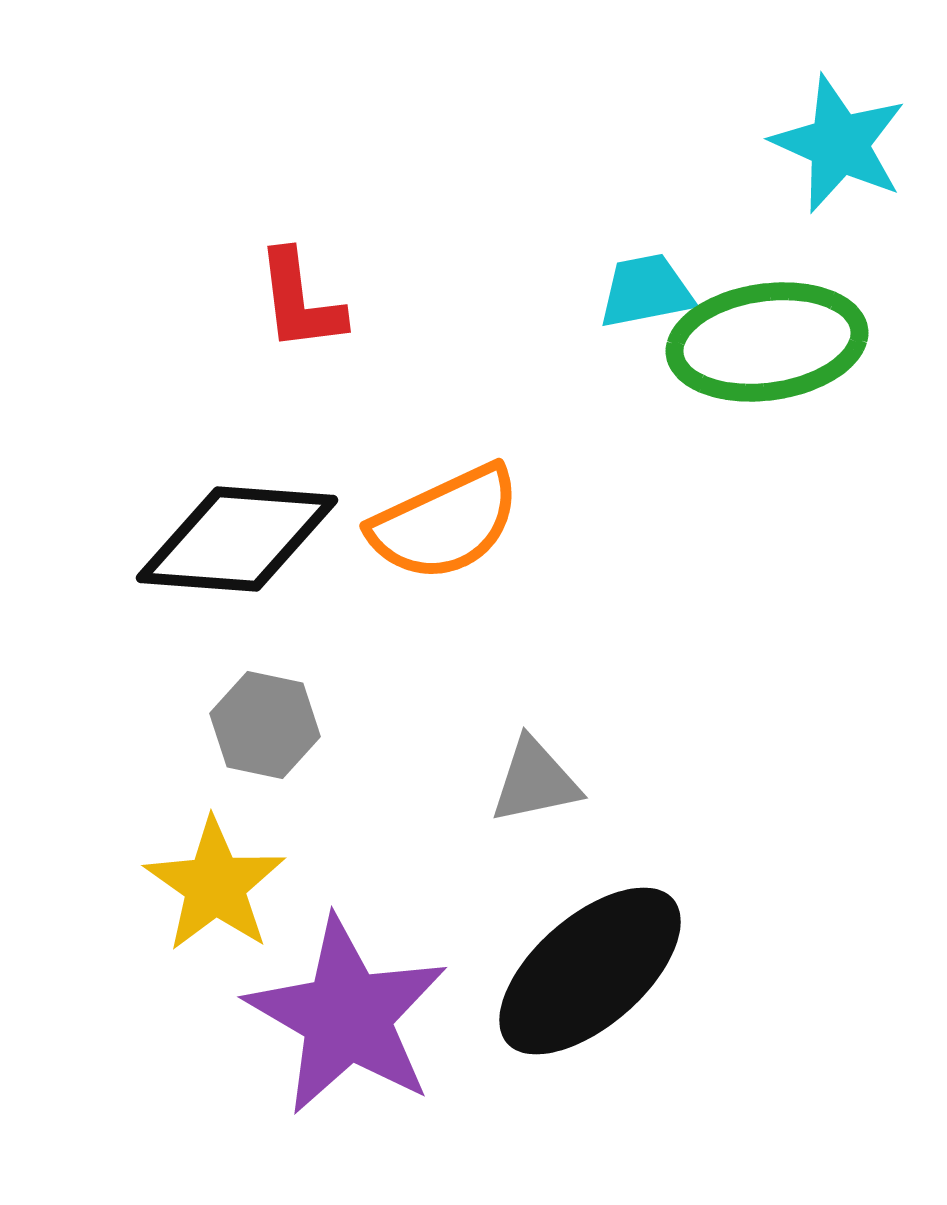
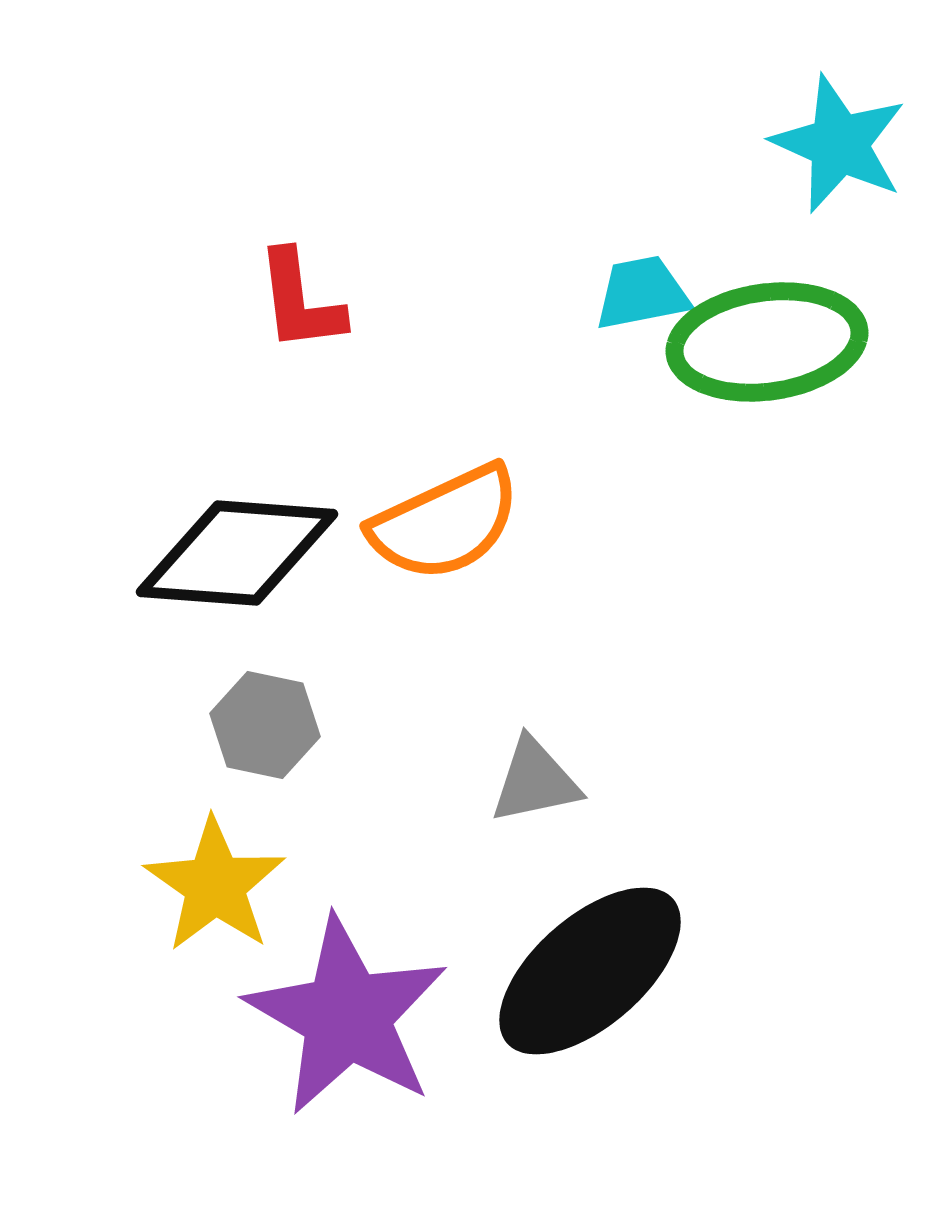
cyan trapezoid: moved 4 px left, 2 px down
black diamond: moved 14 px down
